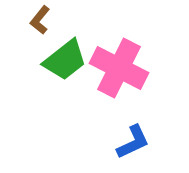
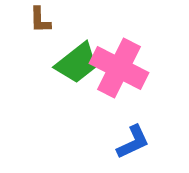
brown L-shape: rotated 40 degrees counterclockwise
green trapezoid: moved 12 px right, 3 px down
